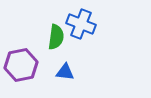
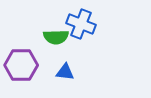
green semicircle: rotated 80 degrees clockwise
purple hexagon: rotated 12 degrees clockwise
